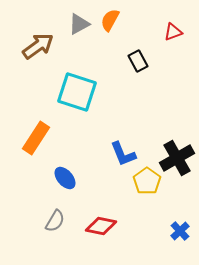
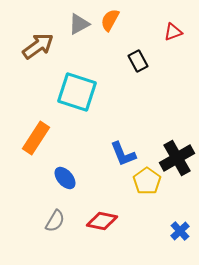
red diamond: moved 1 px right, 5 px up
